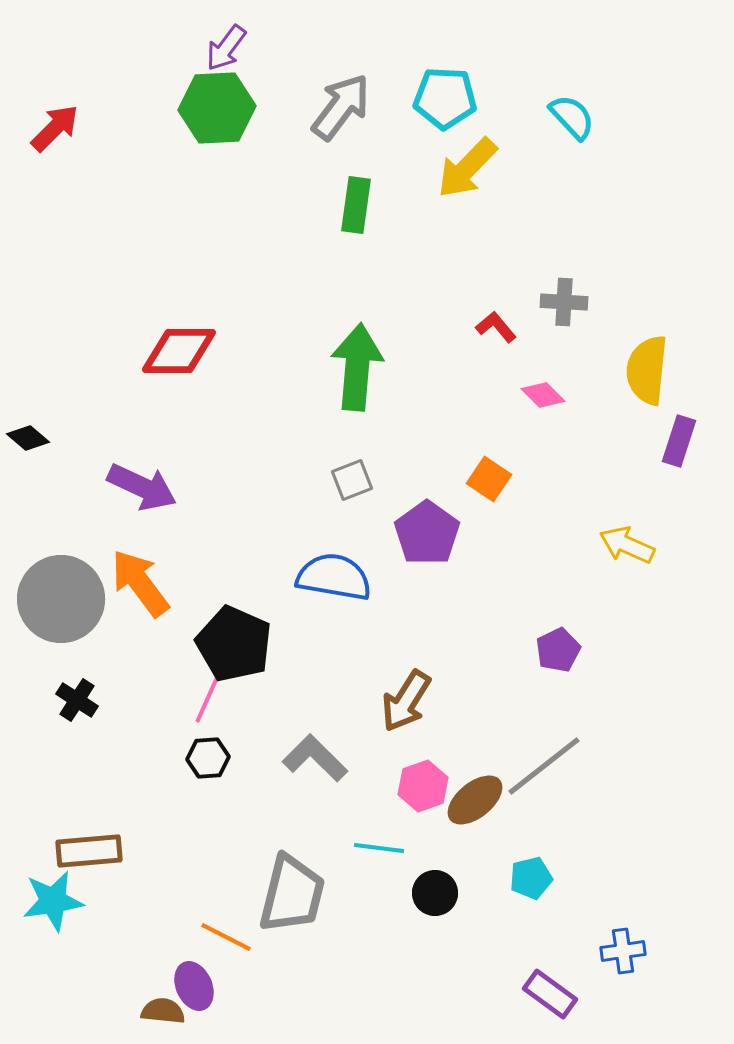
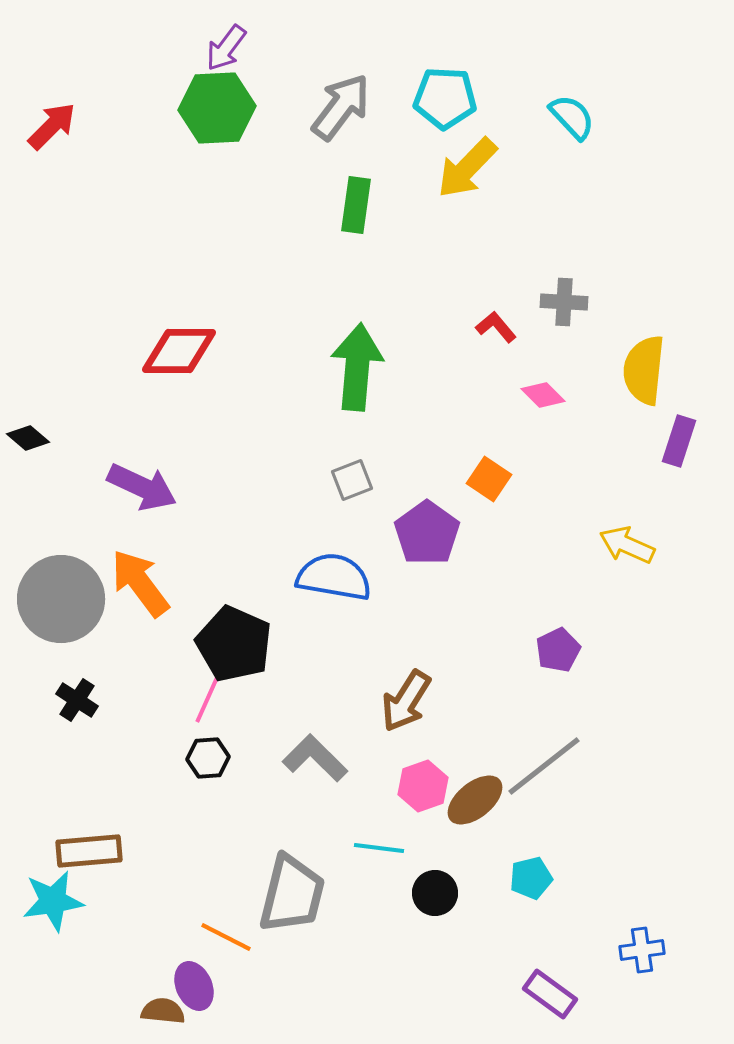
red arrow at (55, 128): moved 3 px left, 2 px up
yellow semicircle at (647, 370): moved 3 px left
blue cross at (623, 951): moved 19 px right, 1 px up
